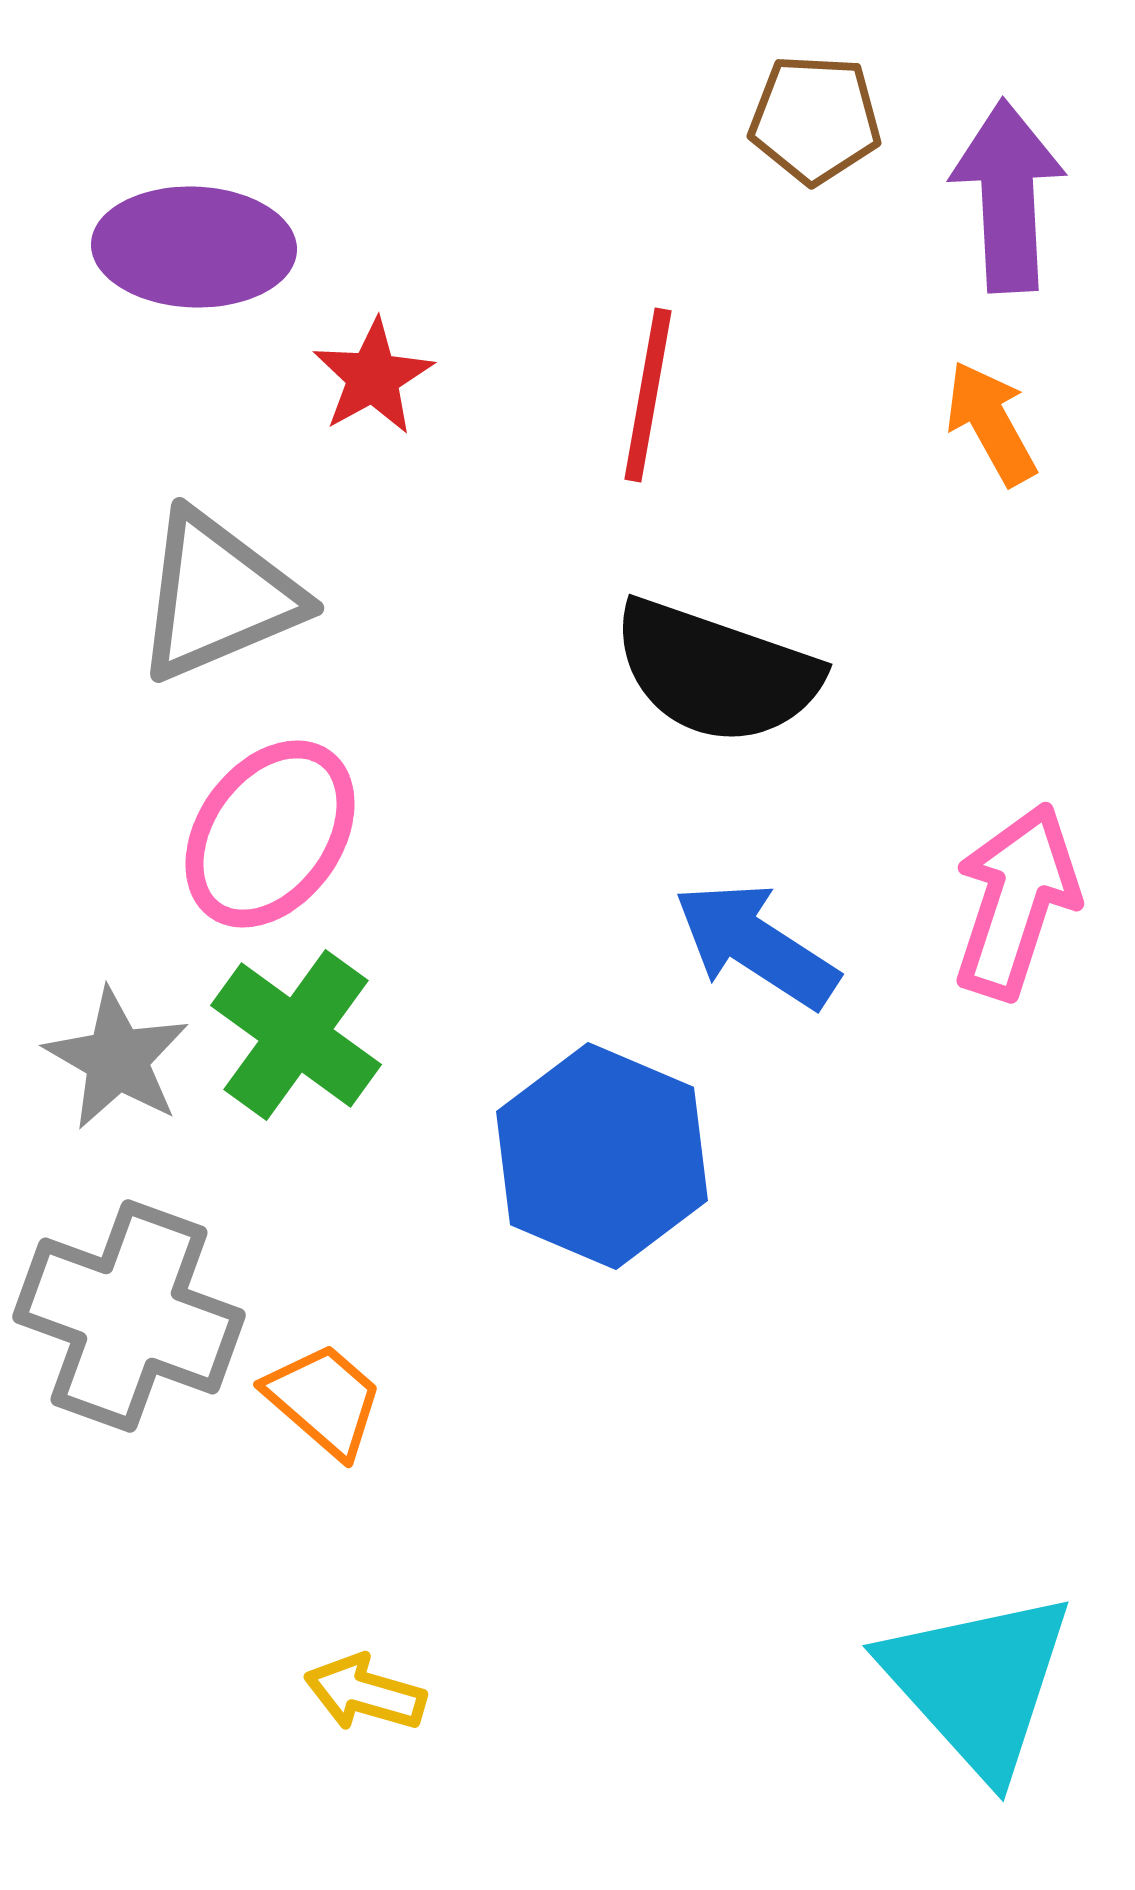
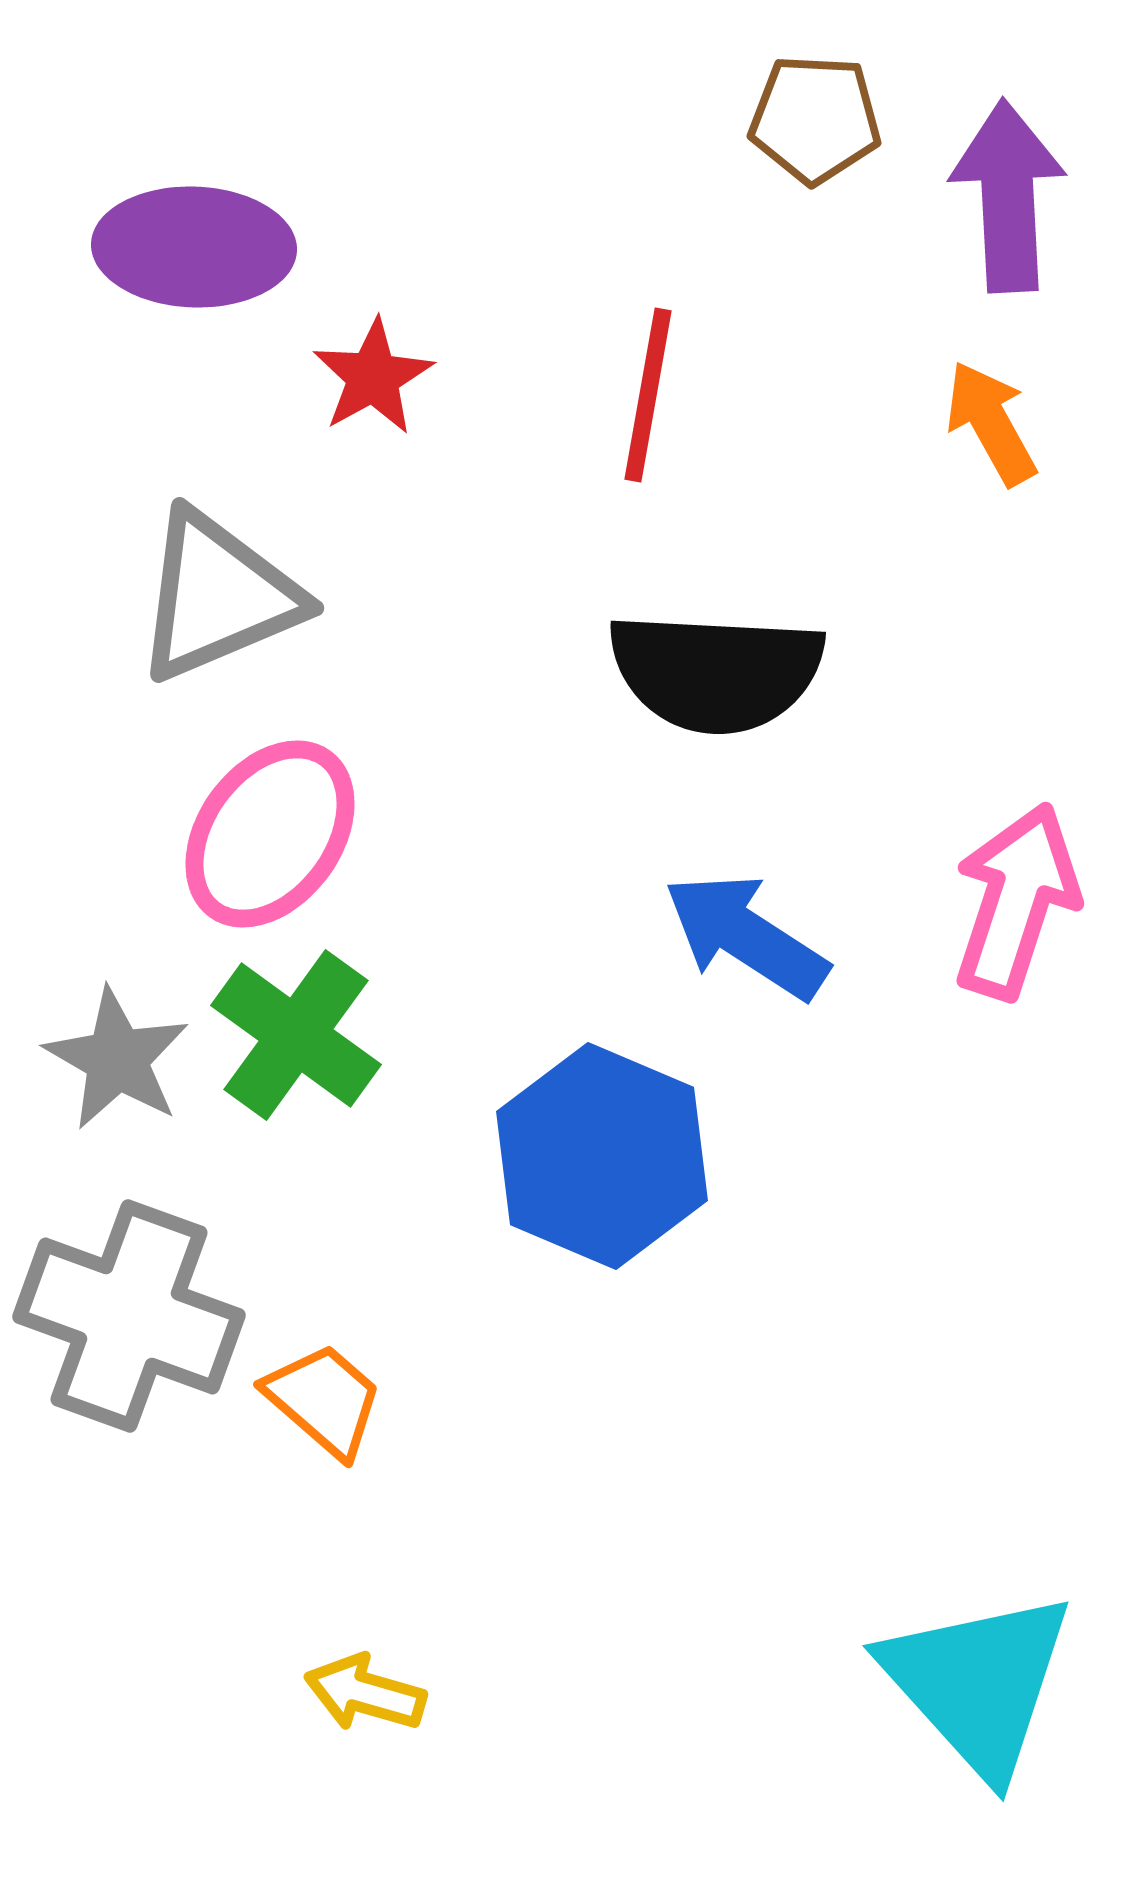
black semicircle: rotated 16 degrees counterclockwise
blue arrow: moved 10 px left, 9 px up
